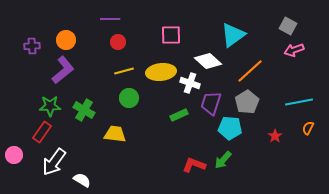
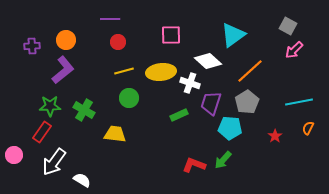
pink arrow: rotated 24 degrees counterclockwise
